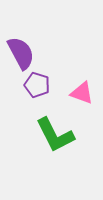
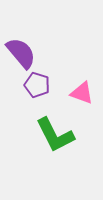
purple semicircle: rotated 12 degrees counterclockwise
